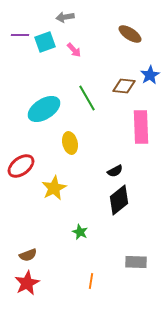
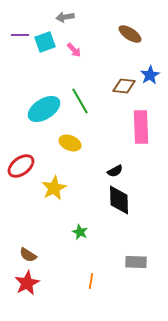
green line: moved 7 px left, 3 px down
yellow ellipse: rotated 55 degrees counterclockwise
black diamond: rotated 52 degrees counterclockwise
brown semicircle: rotated 54 degrees clockwise
